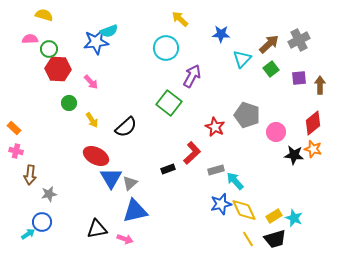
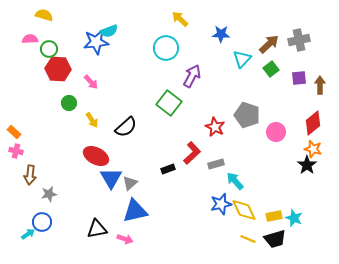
gray cross at (299, 40): rotated 15 degrees clockwise
orange rectangle at (14, 128): moved 4 px down
black star at (294, 155): moved 13 px right, 10 px down; rotated 30 degrees clockwise
gray rectangle at (216, 170): moved 6 px up
yellow rectangle at (274, 216): rotated 21 degrees clockwise
yellow line at (248, 239): rotated 35 degrees counterclockwise
